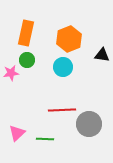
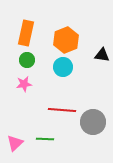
orange hexagon: moved 3 px left, 1 px down
pink star: moved 13 px right, 11 px down
red line: rotated 8 degrees clockwise
gray circle: moved 4 px right, 2 px up
pink triangle: moved 2 px left, 10 px down
